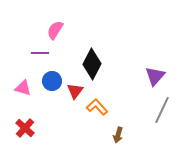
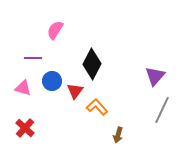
purple line: moved 7 px left, 5 px down
